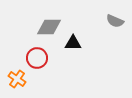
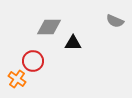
red circle: moved 4 px left, 3 px down
